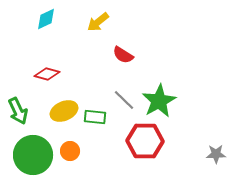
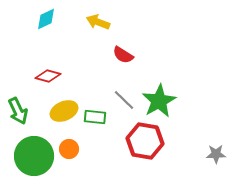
yellow arrow: rotated 60 degrees clockwise
red diamond: moved 1 px right, 2 px down
red hexagon: rotated 9 degrees clockwise
orange circle: moved 1 px left, 2 px up
green circle: moved 1 px right, 1 px down
